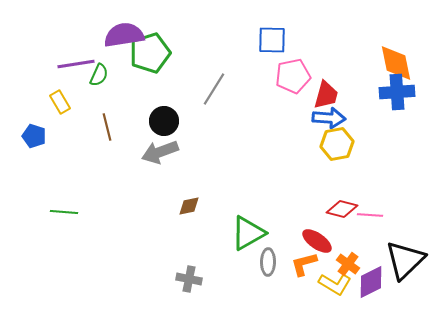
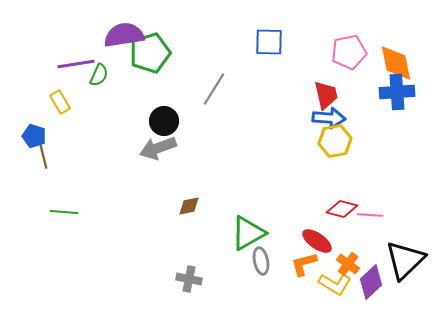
blue square: moved 3 px left, 2 px down
pink pentagon: moved 56 px right, 24 px up
red trapezoid: rotated 28 degrees counterclockwise
brown line: moved 64 px left, 28 px down
yellow hexagon: moved 2 px left, 3 px up
gray arrow: moved 2 px left, 4 px up
gray ellipse: moved 7 px left, 1 px up; rotated 12 degrees counterclockwise
purple diamond: rotated 16 degrees counterclockwise
